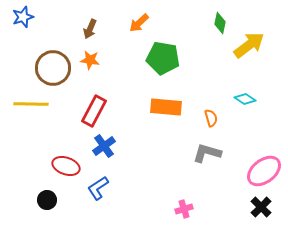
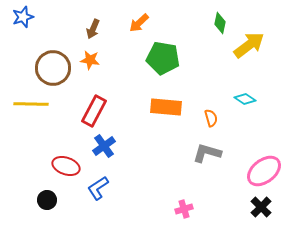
brown arrow: moved 3 px right
